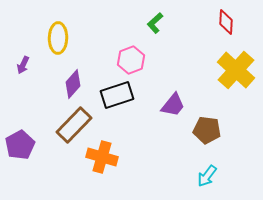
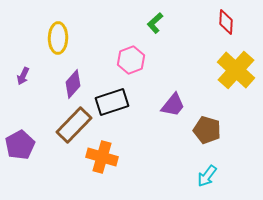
purple arrow: moved 11 px down
black rectangle: moved 5 px left, 7 px down
brown pentagon: rotated 8 degrees clockwise
